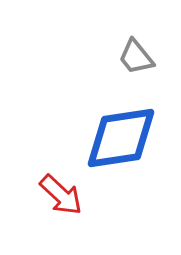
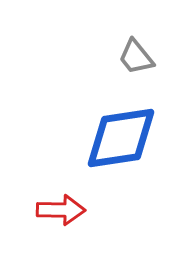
red arrow: moved 15 px down; rotated 42 degrees counterclockwise
